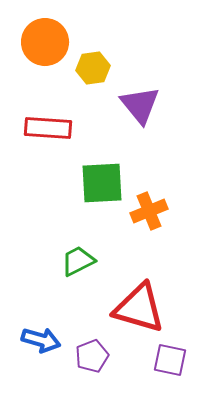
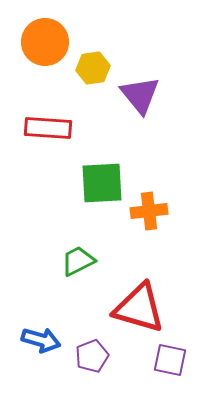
purple triangle: moved 10 px up
orange cross: rotated 15 degrees clockwise
